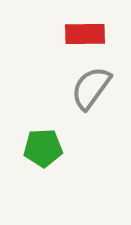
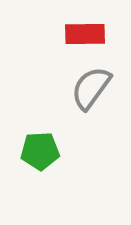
green pentagon: moved 3 px left, 3 px down
